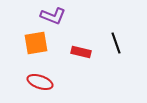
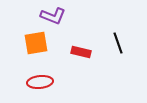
black line: moved 2 px right
red ellipse: rotated 25 degrees counterclockwise
